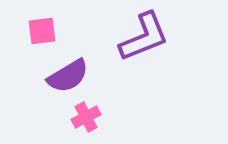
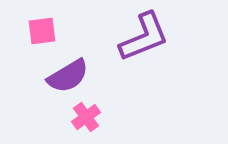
pink cross: rotated 8 degrees counterclockwise
